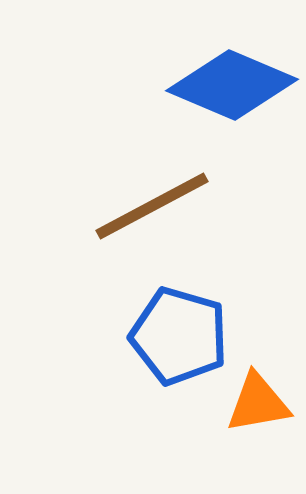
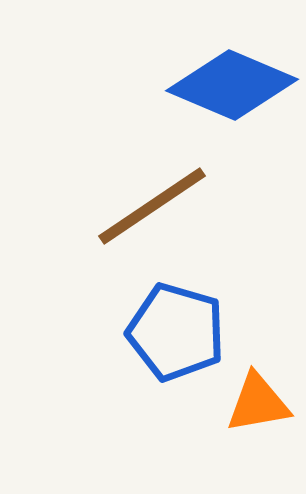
brown line: rotated 6 degrees counterclockwise
blue pentagon: moved 3 px left, 4 px up
